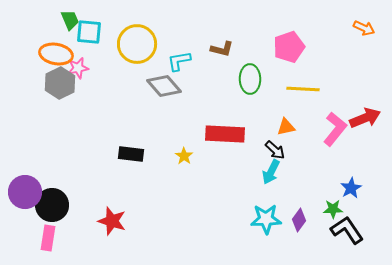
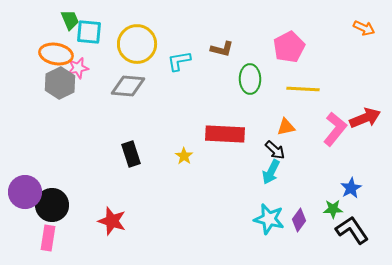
pink pentagon: rotated 8 degrees counterclockwise
gray diamond: moved 36 px left; rotated 44 degrees counterclockwise
black rectangle: rotated 65 degrees clockwise
cyan star: moved 3 px right; rotated 16 degrees clockwise
black L-shape: moved 5 px right
